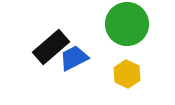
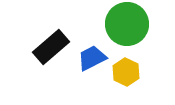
blue trapezoid: moved 18 px right
yellow hexagon: moved 1 px left, 2 px up
